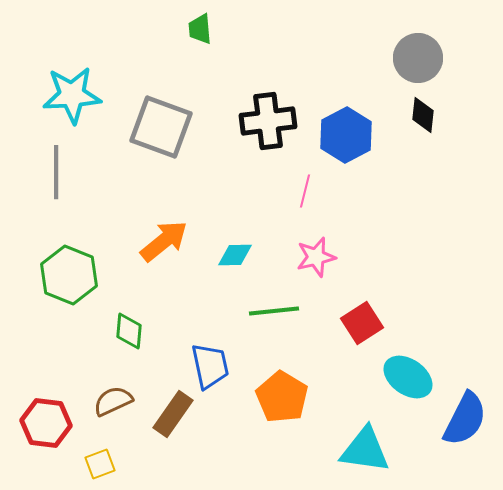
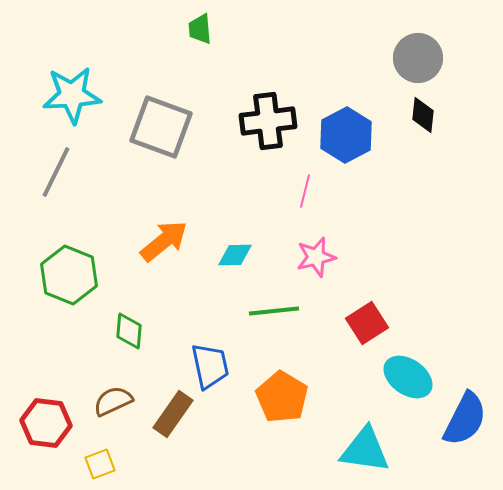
gray line: rotated 26 degrees clockwise
red square: moved 5 px right
